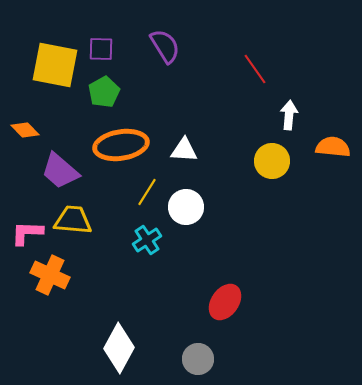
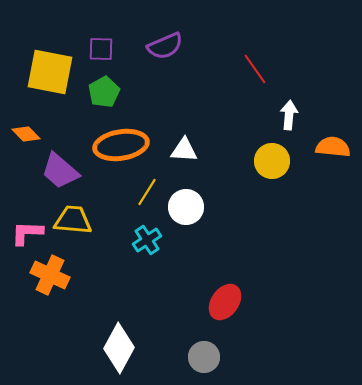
purple semicircle: rotated 99 degrees clockwise
yellow square: moved 5 px left, 7 px down
orange diamond: moved 1 px right, 4 px down
gray circle: moved 6 px right, 2 px up
